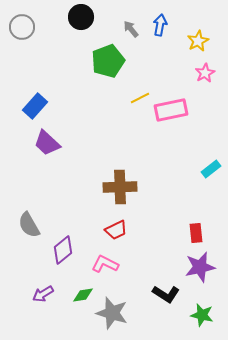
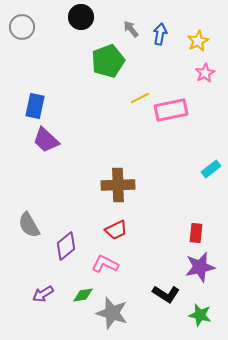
blue arrow: moved 9 px down
blue rectangle: rotated 30 degrees counterclockwise
purple trapezoid: moved 1 px left, 3 px up
brown cross: moved 2 px left, 2 px up
red rectangle: rotated 12 degrees clockwise
purple diamond: moved 3 px right, 4 px up
green star: moved 2 px left
